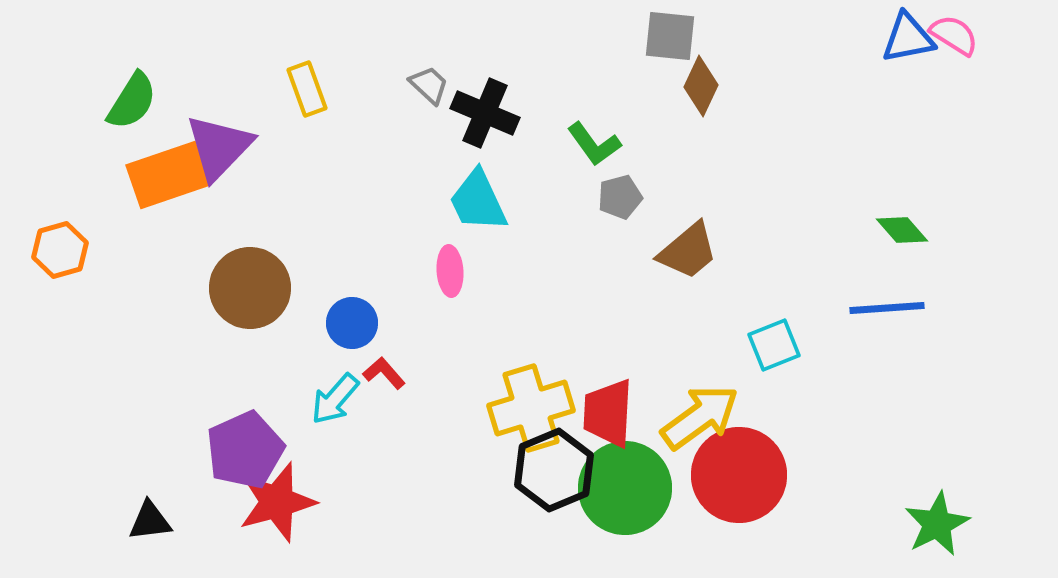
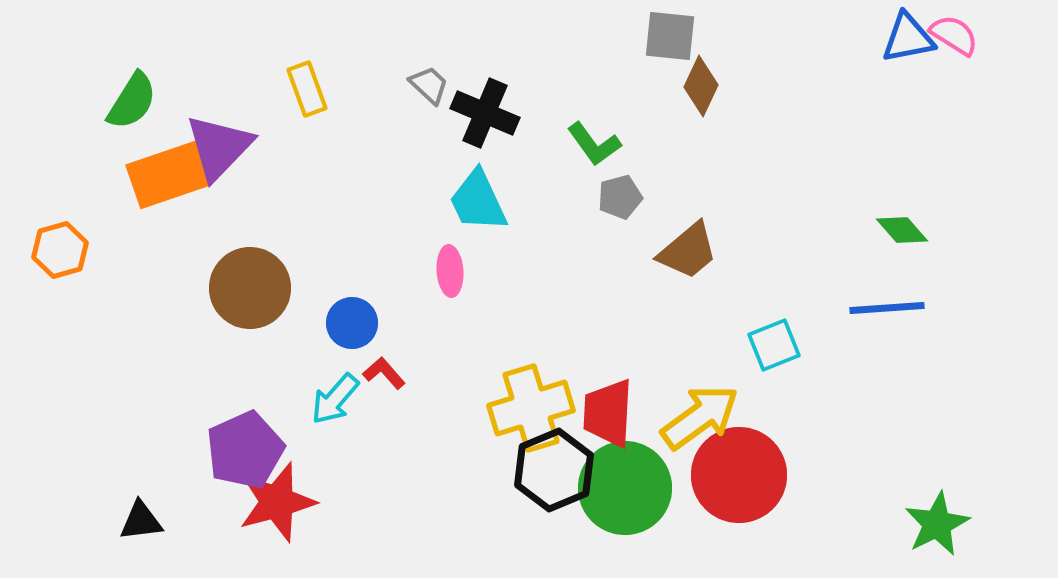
black triangle: moved 9 px left
